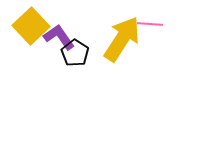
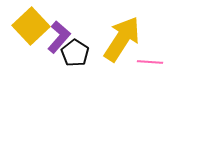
pink line: moved 38 px down
purple L-shape: rotated 76 degrees clockwise
